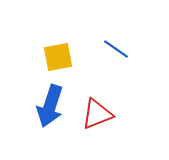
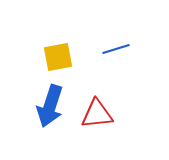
blue line: rotated 52 degrees counterclockwise
red triangle: rotated 16 degrees clockwise
